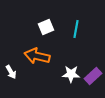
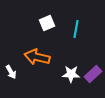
white square: moved 1 px right, 4 px up
orange arrow: moved 1 px down
purple rectangle: moved 2 px up
